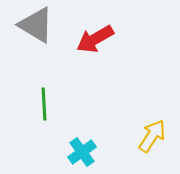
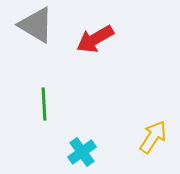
yellow arrow: moved 1 px right, 1 px down
